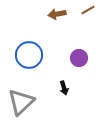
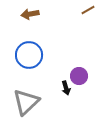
brown arrow: moved 27 px left
purple circle: moved 18 px down
black arrow: moved 2 px right
gray triangle: moved 5 px right
